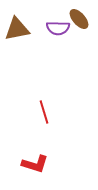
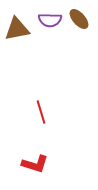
purple semicircle: moved 8 px left, 8 px up
red line: moved 3 px left
